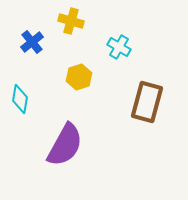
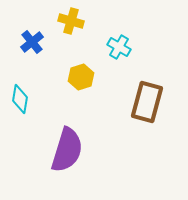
yellow hexagon: moved 2 px right
purple semicircle: moved 2 px right, 5 px down; rotated 12 degrees counterclockwise
